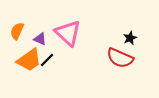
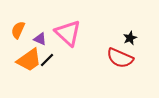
orange semicircle: moved 1 px right, 1 px up
